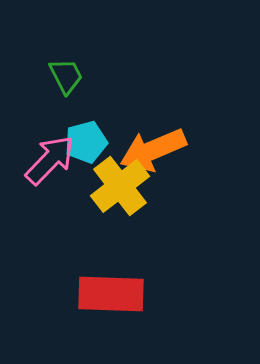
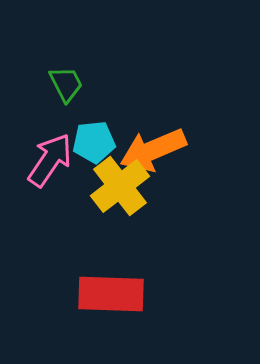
green trapezoid: moved 8 px down
cyan pentagon: moved 8 px right; rotated 9 degrees clockwise
pink arrow: rotated 10 degrees counterclockwise
